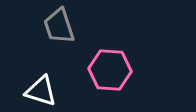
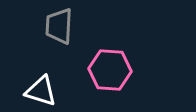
gray trapezoid: rotated 21 degrees clockwise
